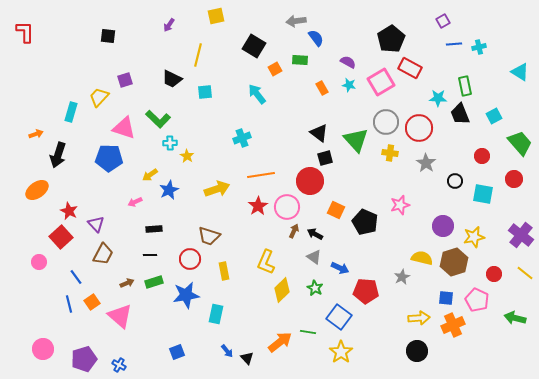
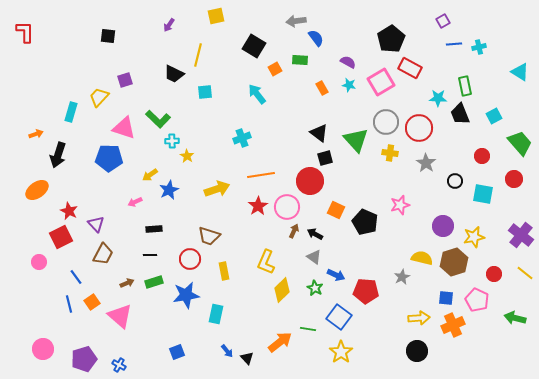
black trapezoid at (172, 79): moved 2 px right, 5 px up
cyan cross at (170, 143): moved 2 px right, 2 px up
red square at (61, 237): rotated 15 degrees clockwise
blue arrow at (340, 268): moved 4 px left, 7 px down
green line at (308, 332): moved 3 px up
